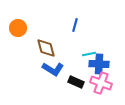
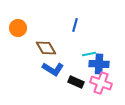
brown diamond: rotated 15 degrees counterclockwise
